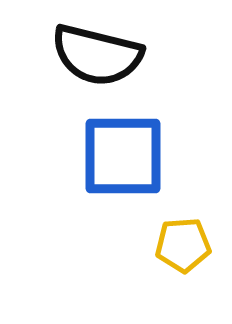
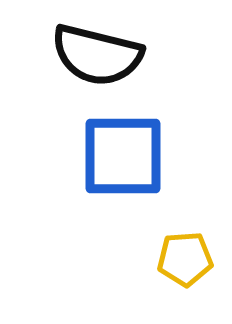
yellow pentagon: moved 2 px right, 14 px down
